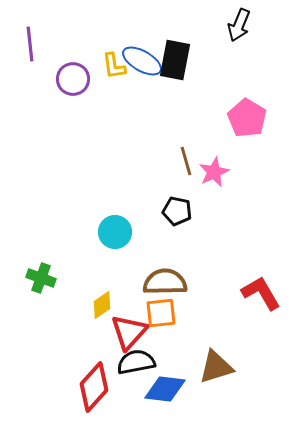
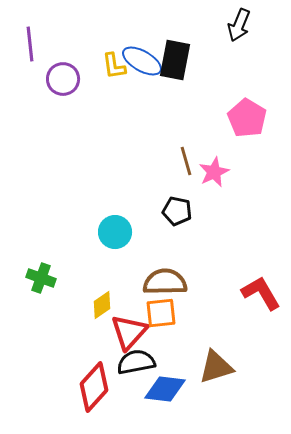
purple circle: moved 10 px left
